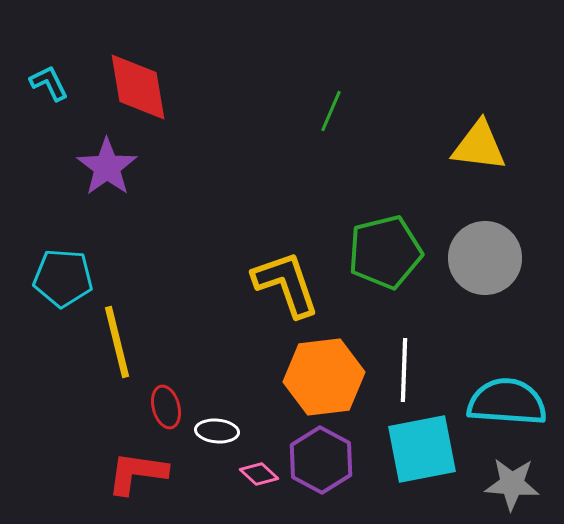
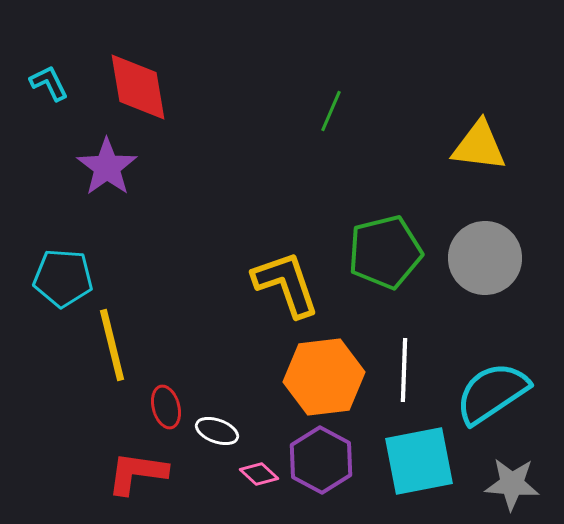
yellow line: moved 5 px left, 3 px down
cyan semicircle: moved 15 px left, 9 px up; rotated 38 degrees counterclockwise
white ellipse: rotated 15 degrees clockwise
cyan square: moved 3 px left, 12 px down
